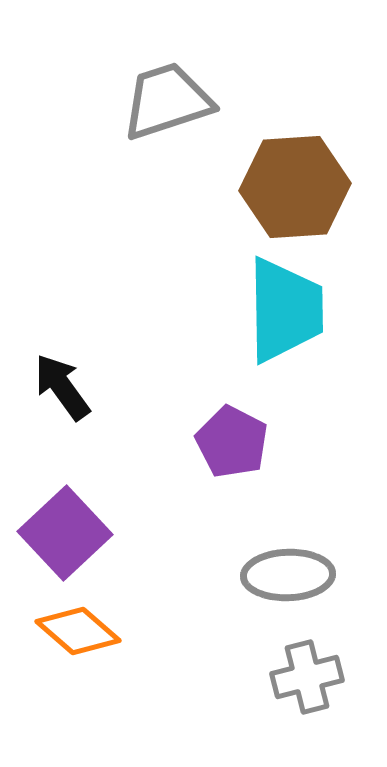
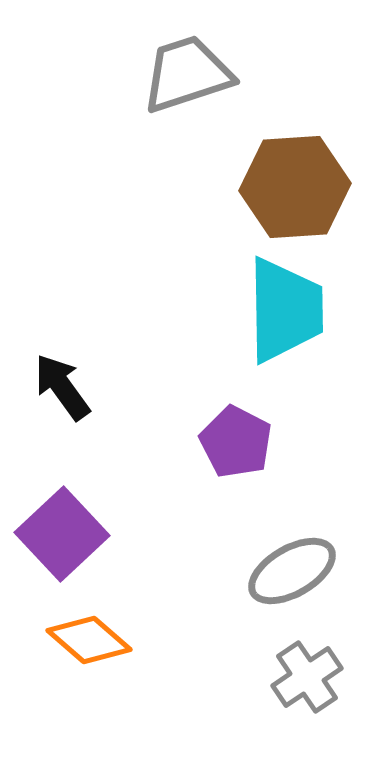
gray trapezoid: moved 20 px right, 27 px up
purple pentagon: moved 4 px right
purple square: moved 3 px left, 1 px down
gray ellipse: moved 4 px right, 4 px up; rotated 28 degrees counterclockwise
orange diamond: moved 11 px right, 9 px down
gray cross: rotated 20 degrees counterclockwise
